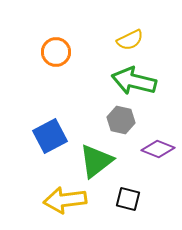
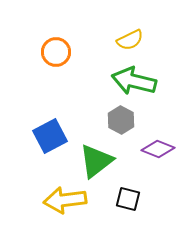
gray hexagon: rotated 16 degrees clockwise
